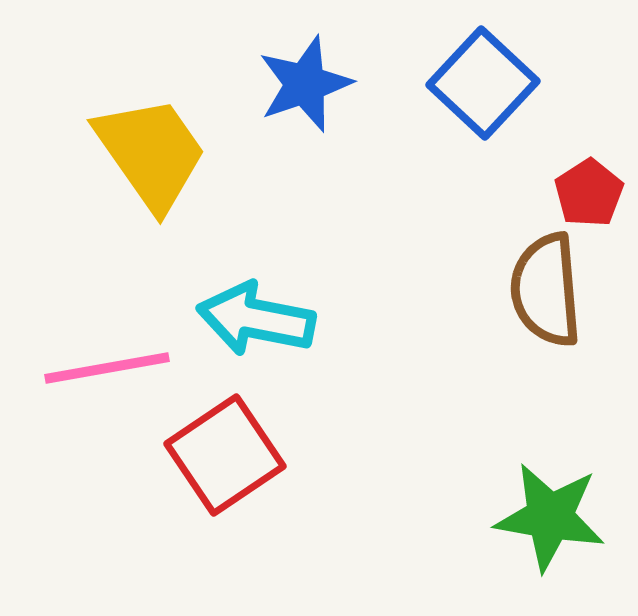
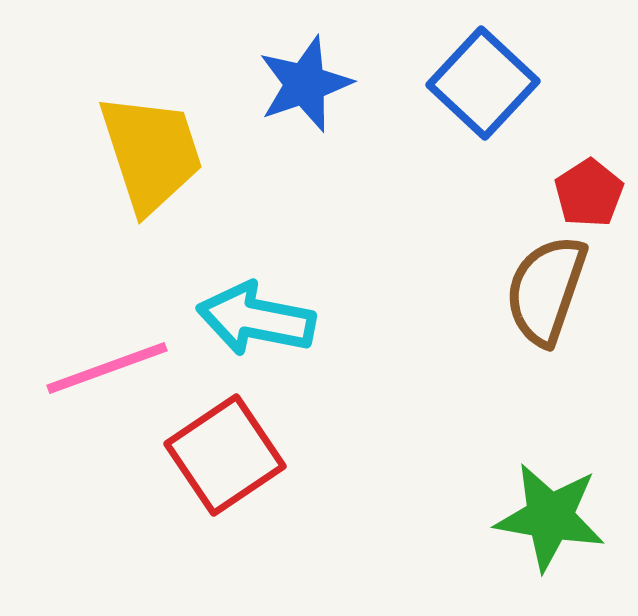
yellow trapezoid: rotated 17 degrees clockwise
brown semicircle: rotated 24 degrees clockwise
pink line: rotated 10 degrees counterclockwise
